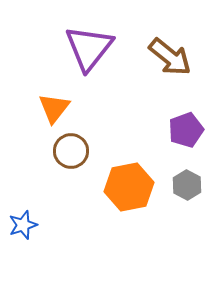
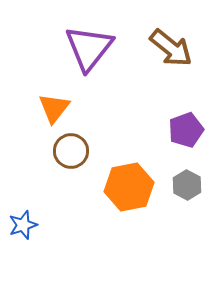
brown arrow: moved 1 px right, 9 px up
